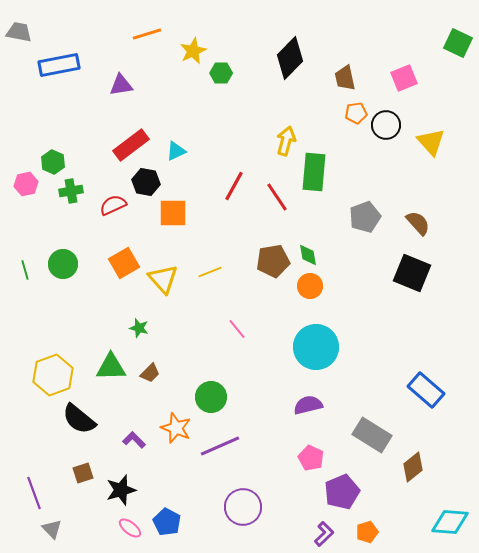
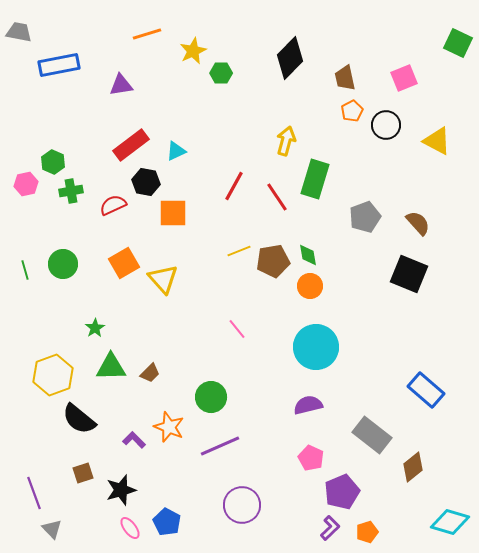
orange pentagon at (356, 113): moved 4 px left, 2 px up; rotated 20 degrees counterclockwise
yellow triangle at (431, 142): moved 6 px right, 1 px up; rotated 20 degrees counterclockwise
green rectangle at (314, 172): moved 1 px right, 7 px down; rotated 12 degrees clockwise
yellow line at (210, 272): moved 29 px right, 21 px up
black square at (412, 273): moved 3 px left, 1 px down
green star at (139, 328): moved 44 px left; rotated 24 degrees clockwise
orange star at (176, 428): moved 7 px left, 1 px up
gray rectangle at (372, 435): rotated 6 degrees clockwise
purple circle at (243, 507): moved 1 px left, 2 px up
cyan diamond at (450, 522): rotated 12 degrees clockwise
pink ellipse at (130, 528): rotated 15 degrees clockwise
purple L-shape at (324, 534): moved 6 px right, 6 px up
